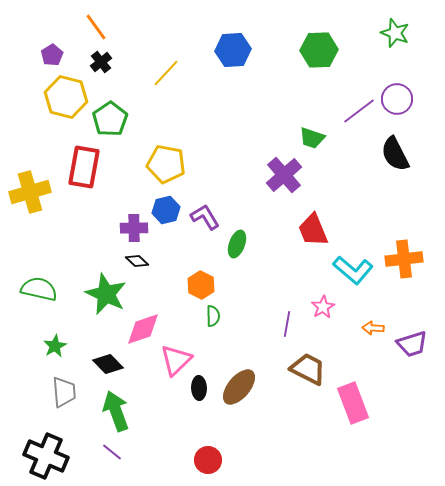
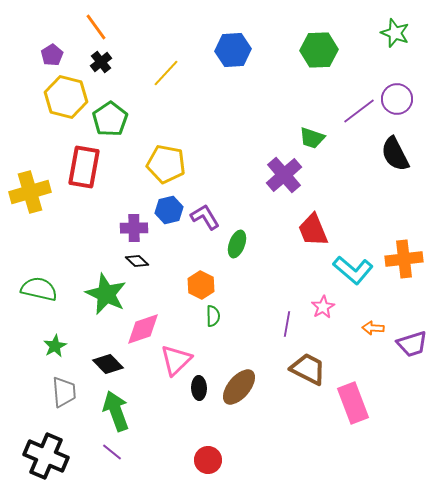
blue hexagon at (166, 210): moved 3 px right
